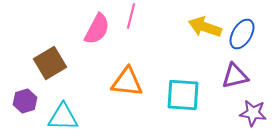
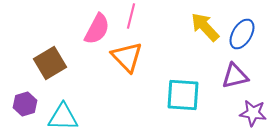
yellow arrow: rotated 28 degrees clockwise
orange triangle: moved 25 px up; rotated 40 degrees clockwise
purple hexagon: moved 3 px down
